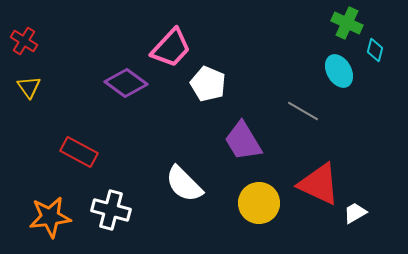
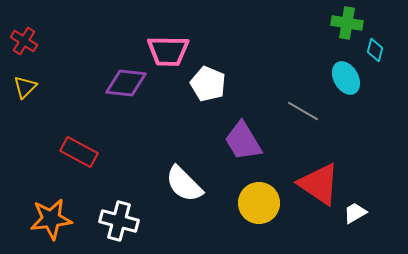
green cross: rotated 16 degrees counterclockwise
pink trapezoid: moved 3 px left, 3 px down; rotated 48 degrees clockwise
cyan ellipse: moved 7 px right, 7 px down
purple diamond: rotated 30 degrees counterclockwise
yellow triangle: moved 4 px left; rotated 20 degrees clockwise
red triangle: rotated 9 degrees clockwise
white cross: moved 8 px right, 11 px down
orange star: moved 1 px right, 2 px down
